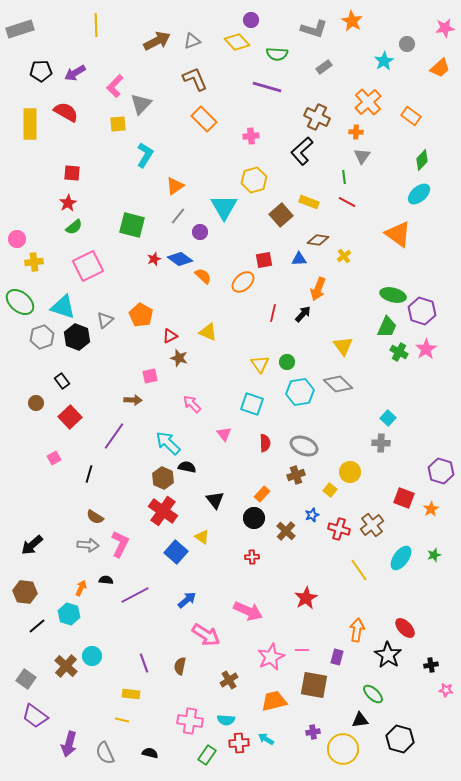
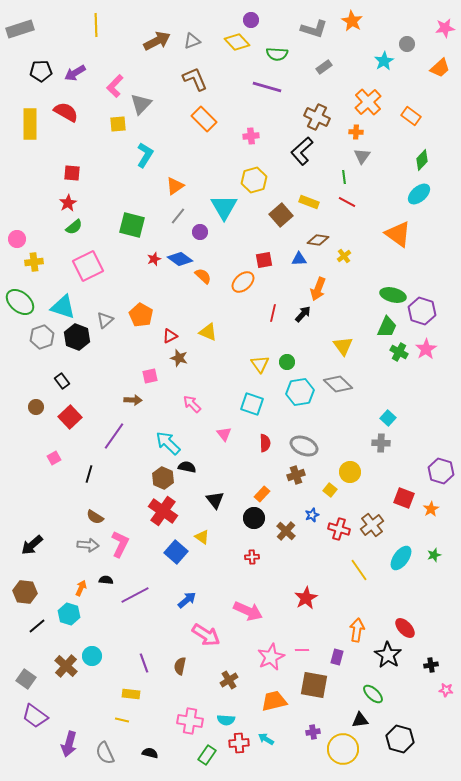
brown circle at (36, 403): moved 4 px down
